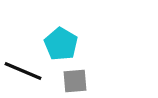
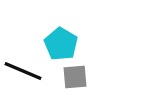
gray square: moved 4 px up
